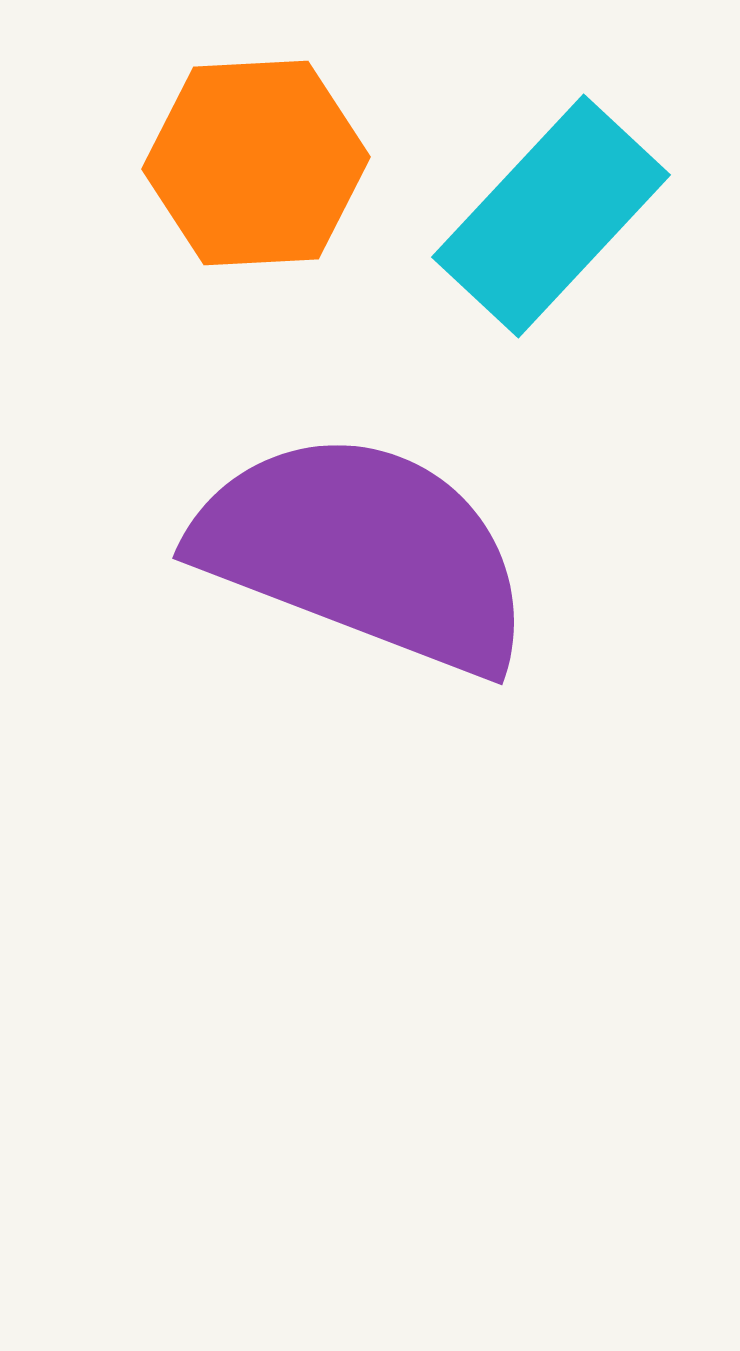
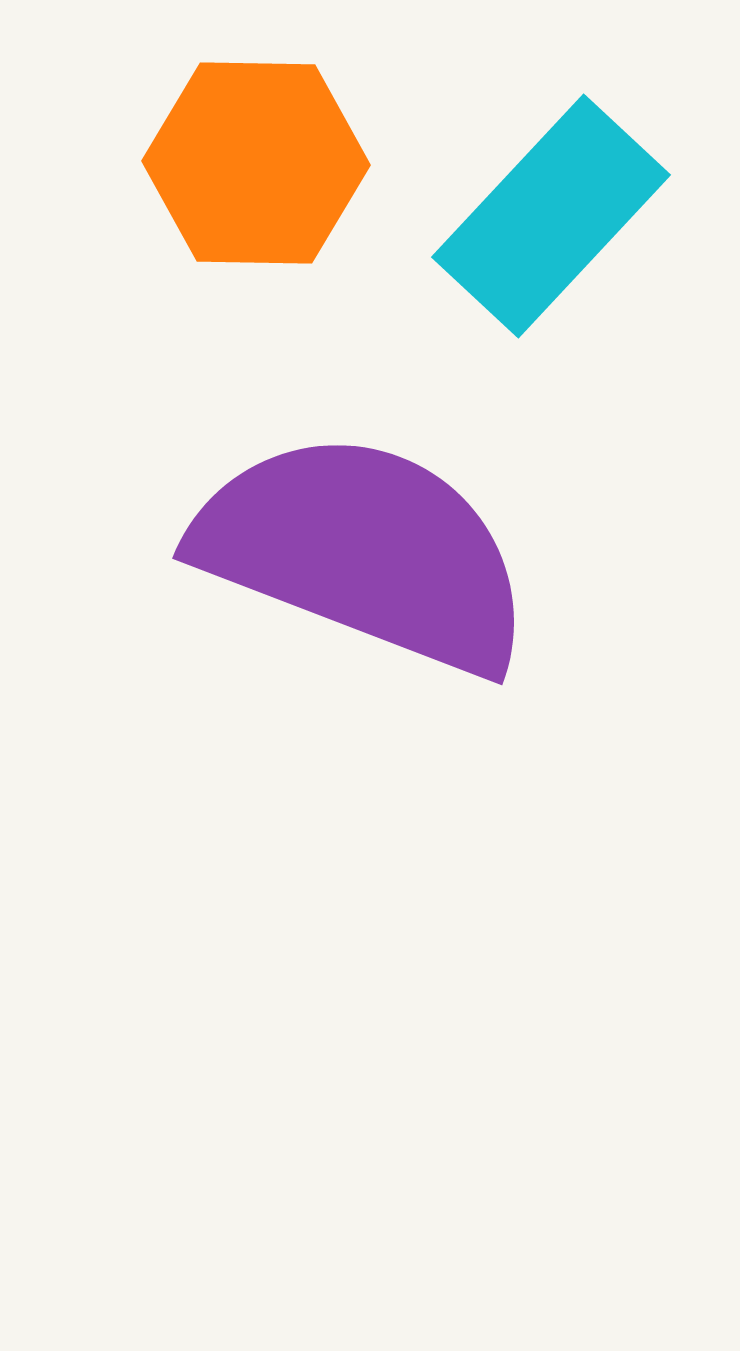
orange hexagon: rotated 4 degrees clockwise
